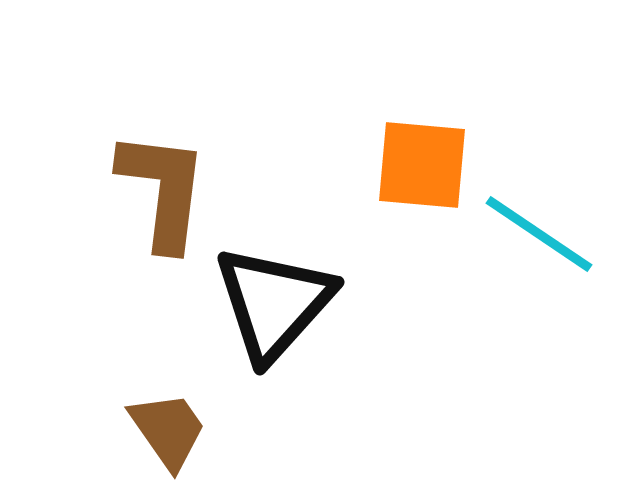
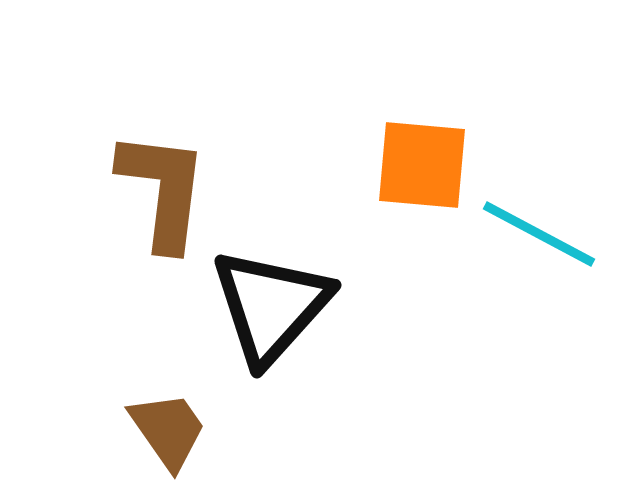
cyan line: rotated 6 degrees counterclockwise
black triangle: moved 3 px left, 3 px down
